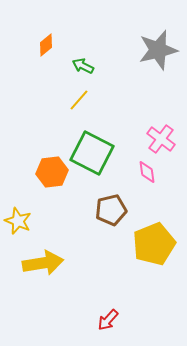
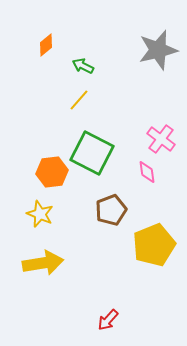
brown pentagon: rotated 8 degrees counterclockwise
yellow star: moved 22 px right, 7 px up
yellow pentagon: moved 1 px down
